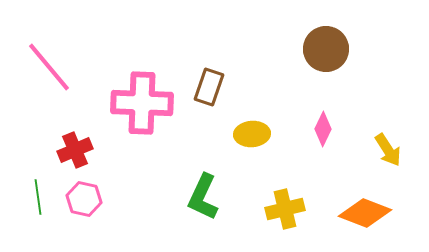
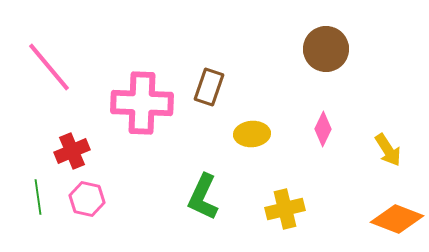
red cross: moved 3 px left, 1 px down
pink hexagon: moved 3 px right
orange diamond: moved 32 px right, 6 px down
